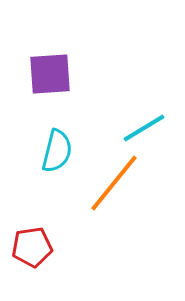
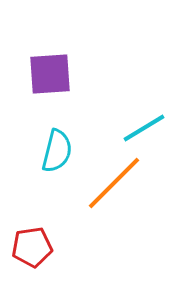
orange line: rotated 6 degrees clockwise
